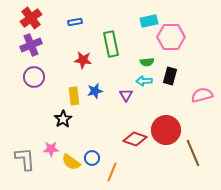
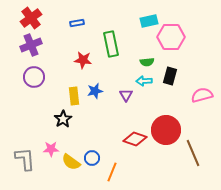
blue rectangle: moved 2 px right, 1 px down
